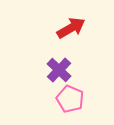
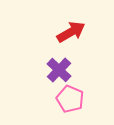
red arrow: moved 4 px down
